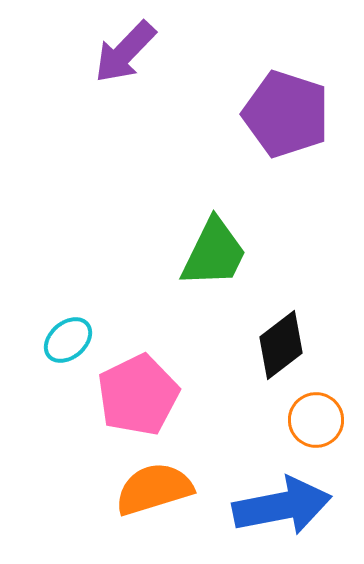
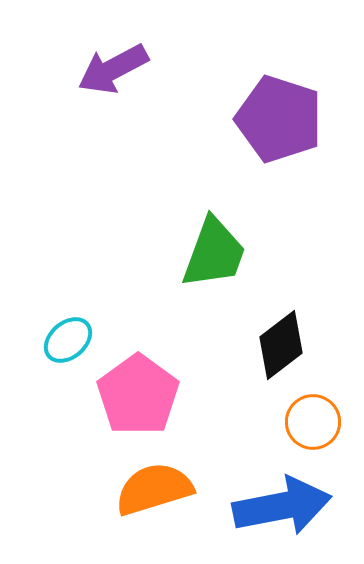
purple arrow: moved 12 px left, 17 px down; rotated 18 degrees clockwise
purple pentagon: moved 7 px left, 5 px down
green trapezoid: rotated 6 degrees counterclockwise
pink pentagon: rotated 10 degrees counterclockwise
orange circle: moved 3 px left, 2 px down
